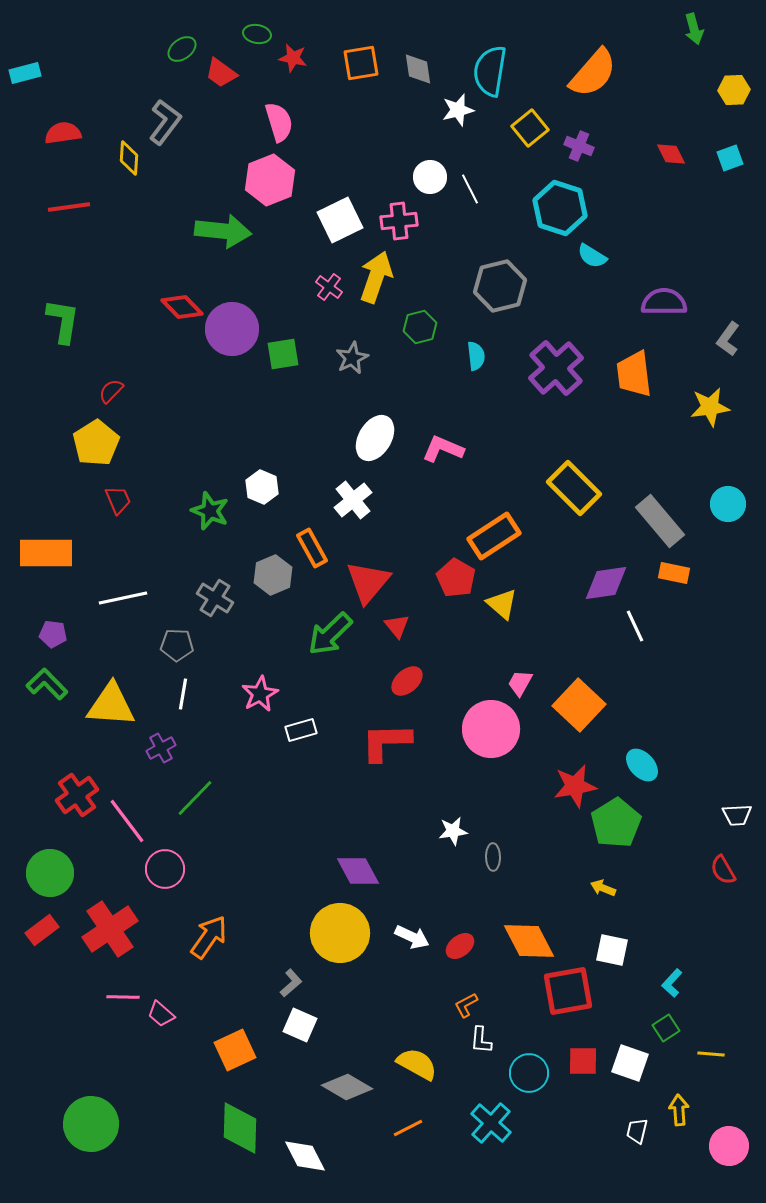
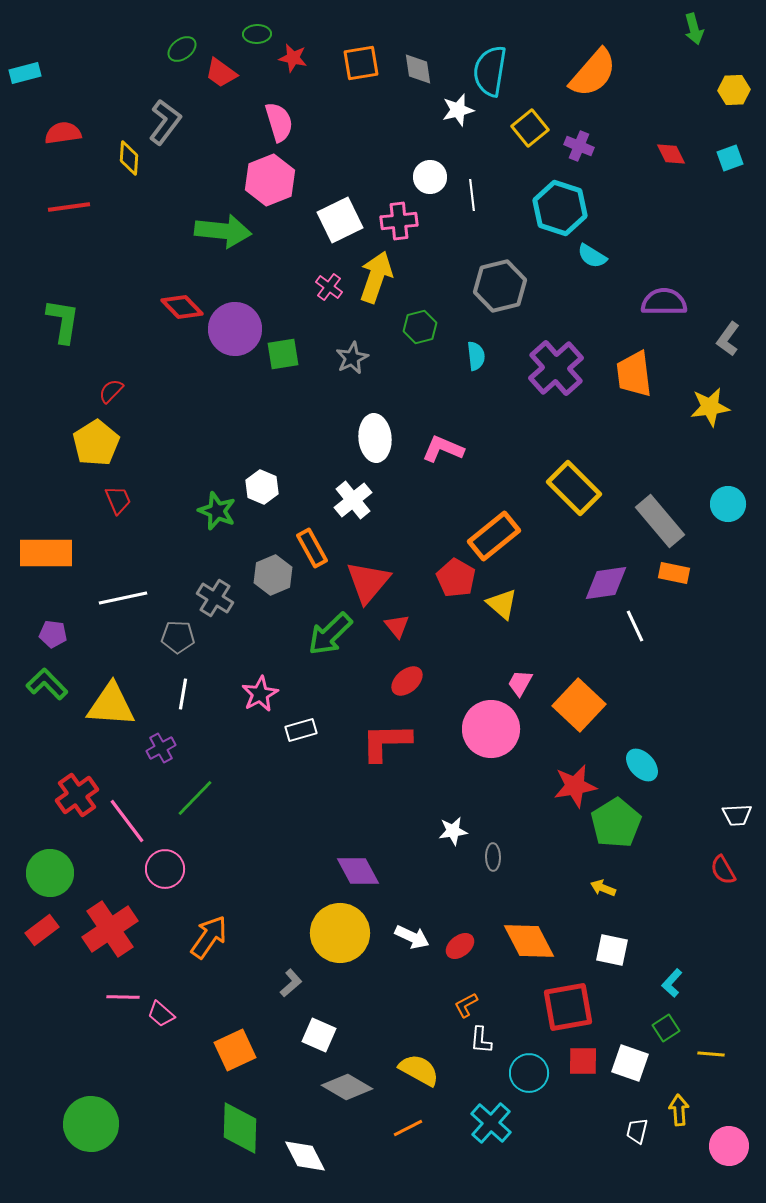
green ellipse at (257, 34): rotated 12 degrees counterclockwise
white line at (470, 189): moved 2 px right, 6 px down; rotated 20 degrees clockwise
purple circle at (232, 329): moved 3 px right
white ellipse at (375, 438): rotated 36 degrees counterclockwise
green star at (210, 511): moved 7 px right
orange rectangle at (494, 536): rotated 6 degrees counterclockwise
gray pentagon at (177, 645): moved 1 px right, 8 px up
red square at (568, 991): moved 16 px down
white square at (300, 1025): moved 19 px right, 10 px down
yellow semicircle at (417, 1064): moved 2 px right, 6 px down
